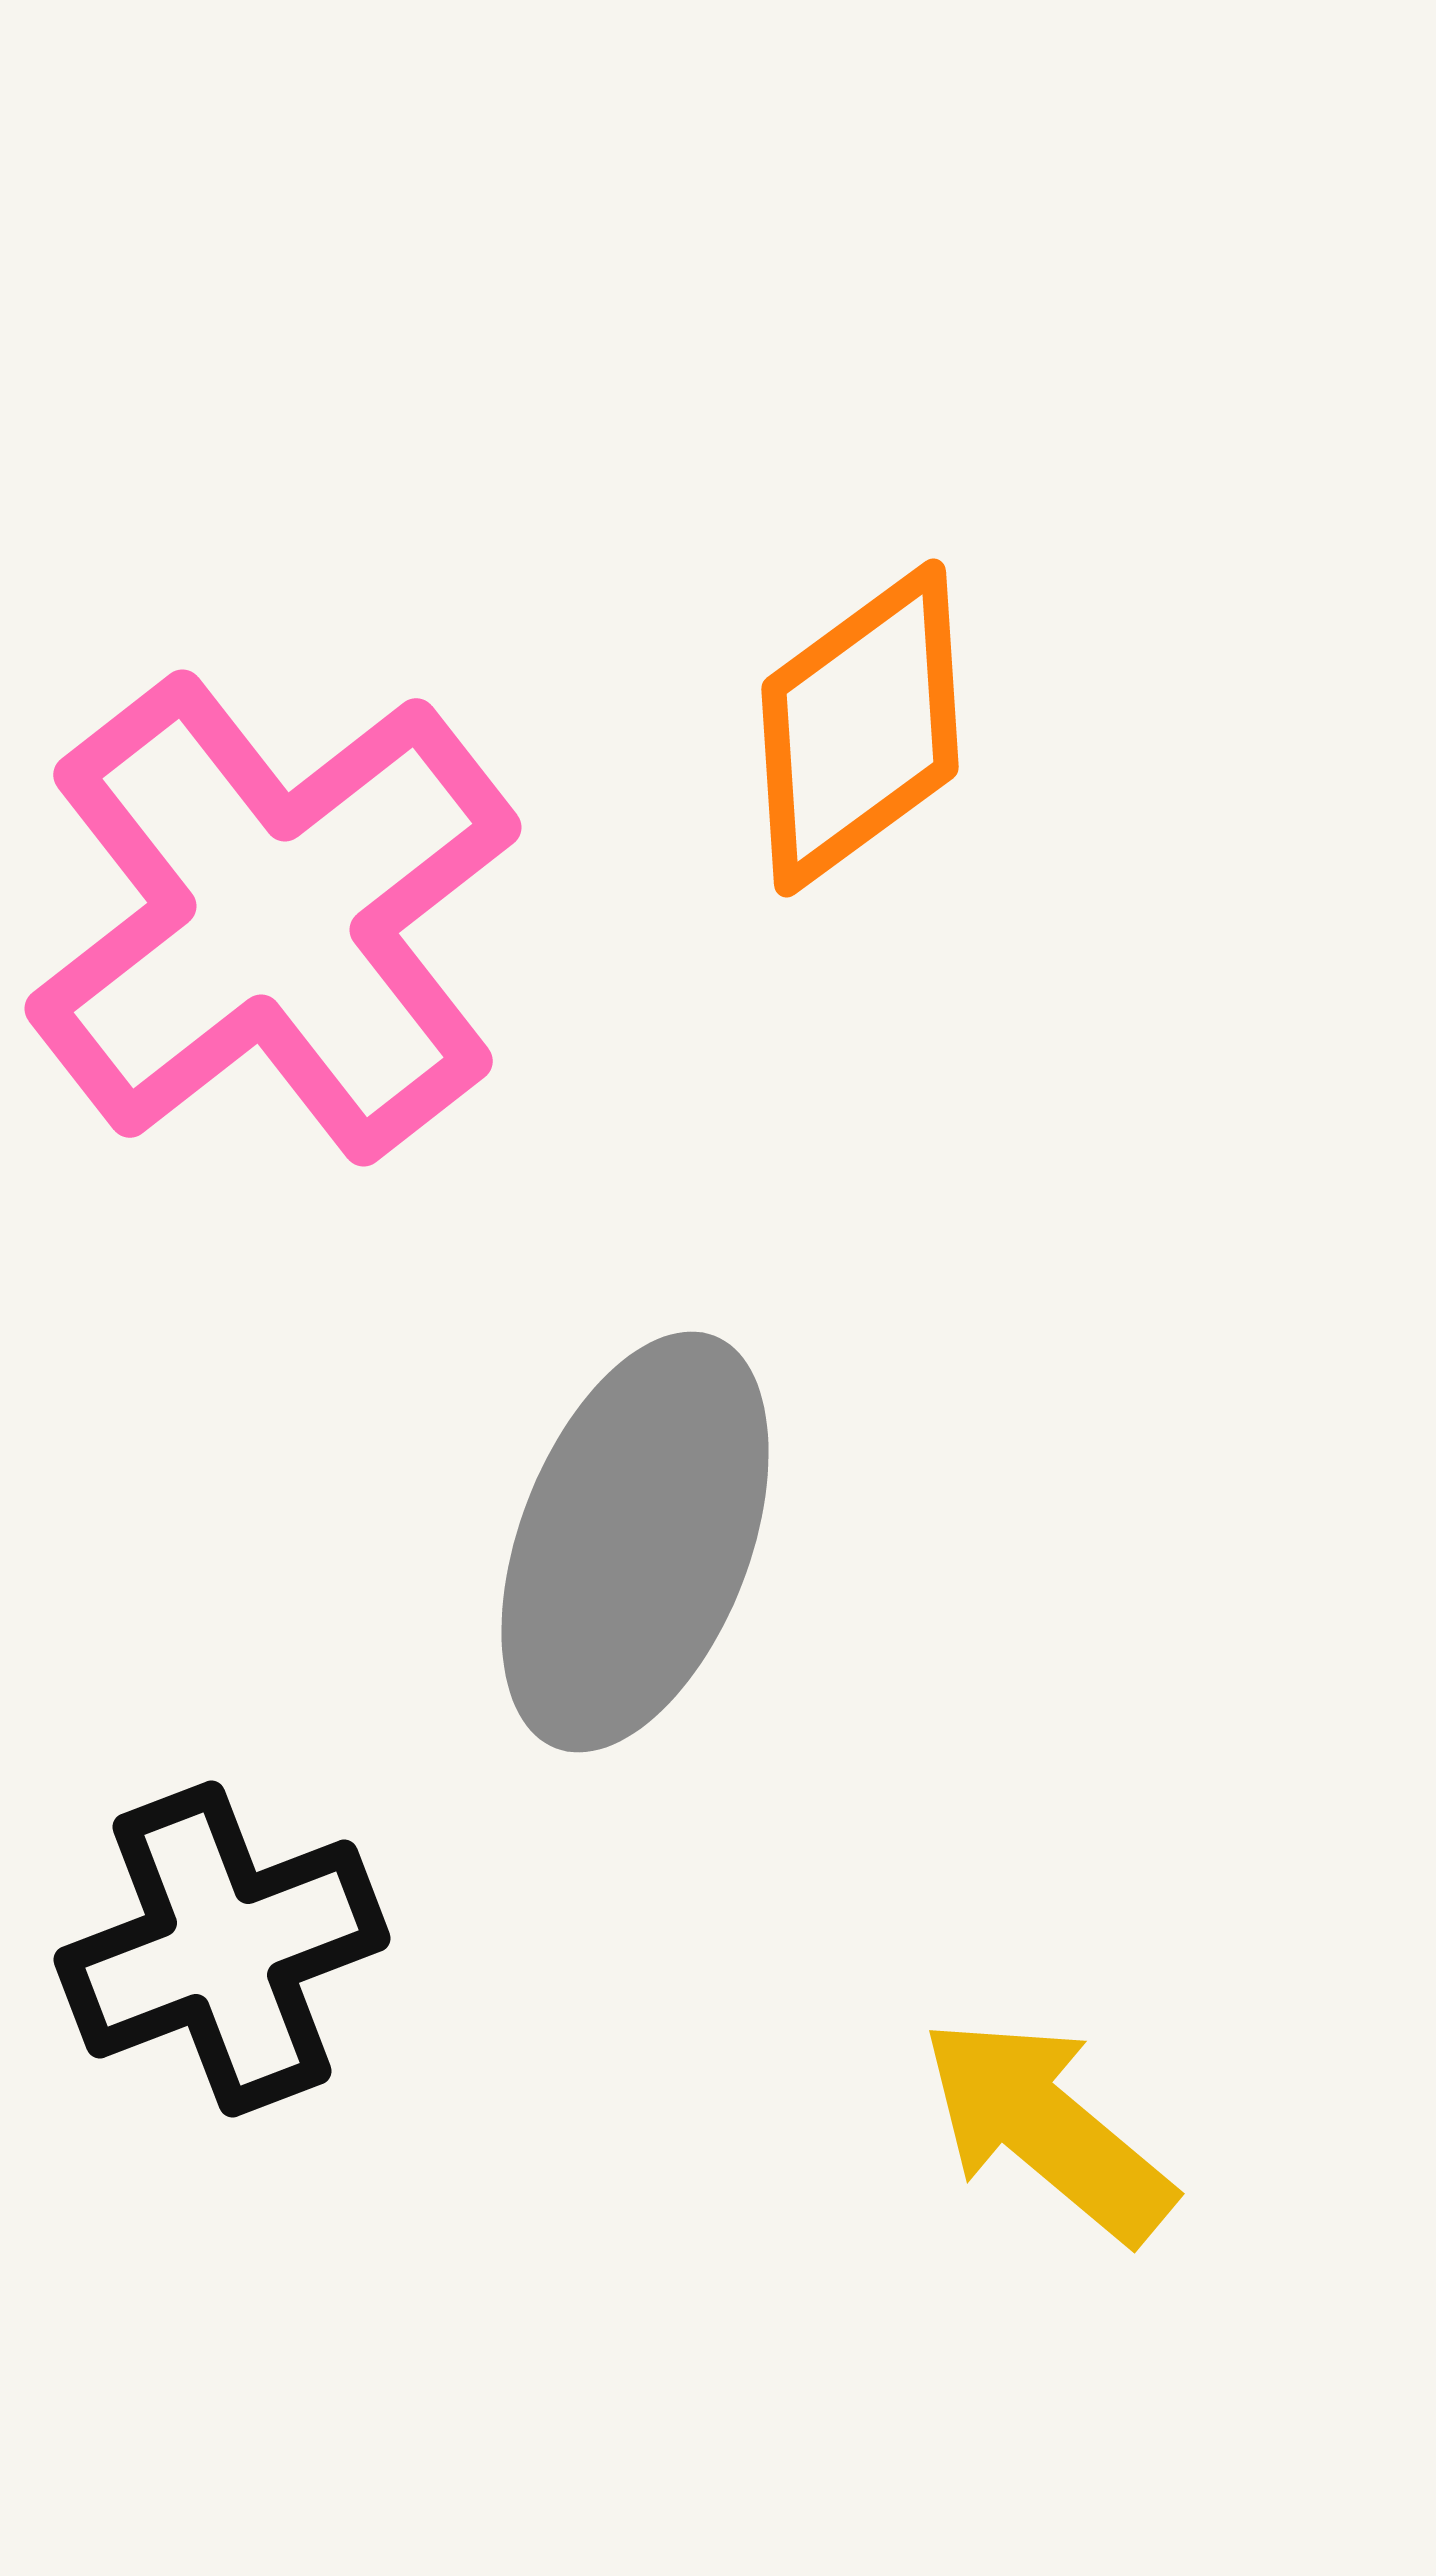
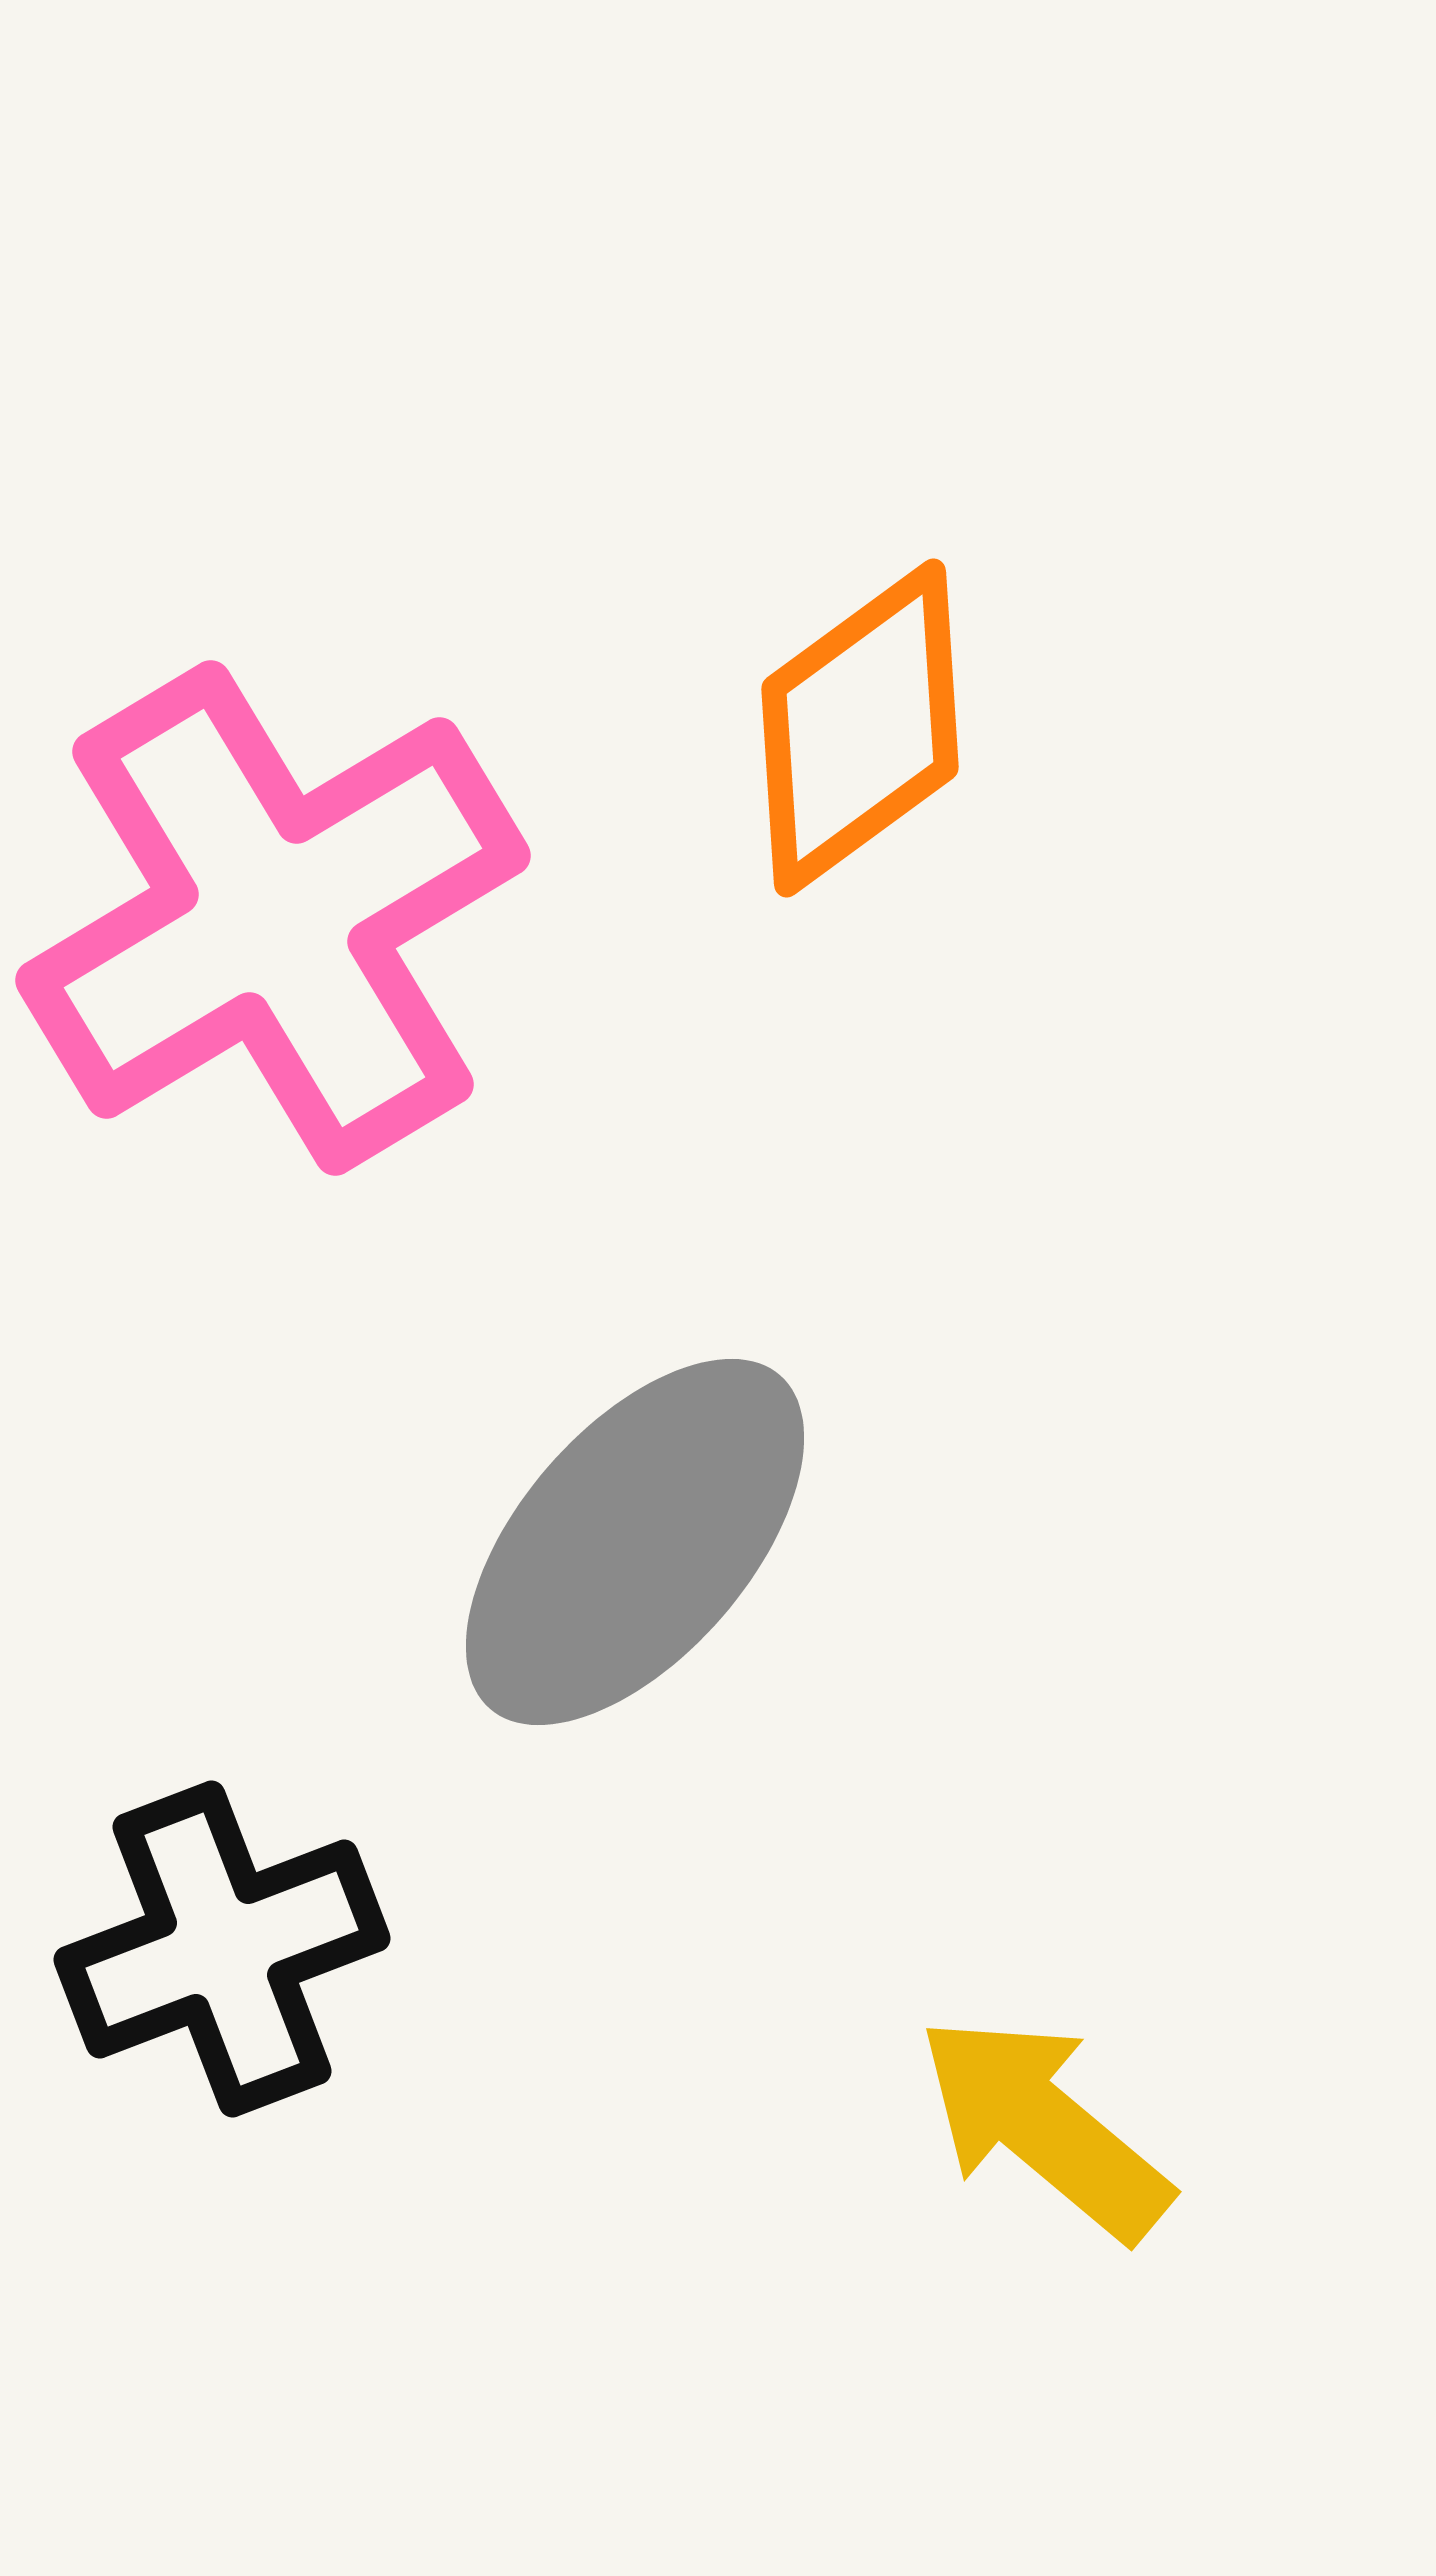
pink cross: rotated 7 degrees clockwise
gray ellipse: rotated 20 degrees clockwise
yellow arrow: moved 3 px left, 2 px up
